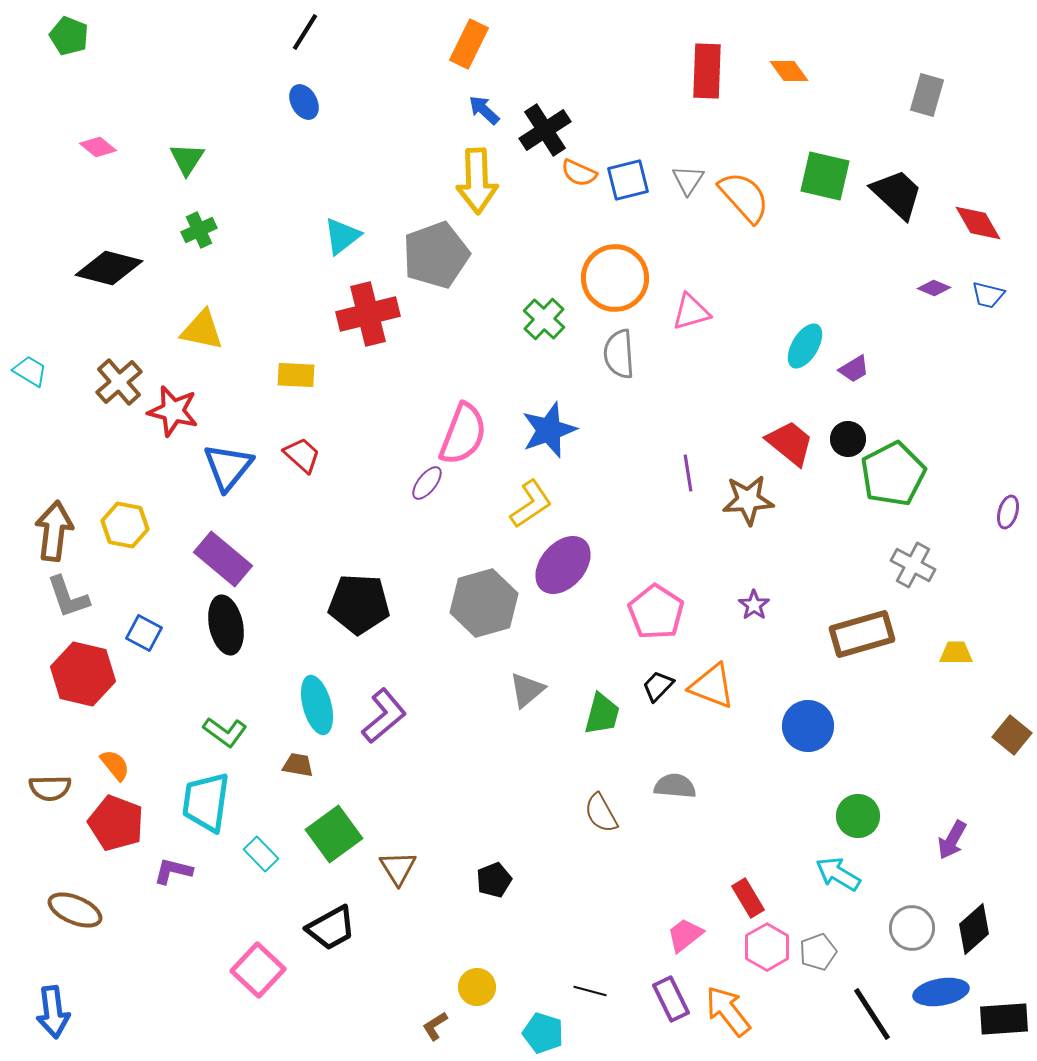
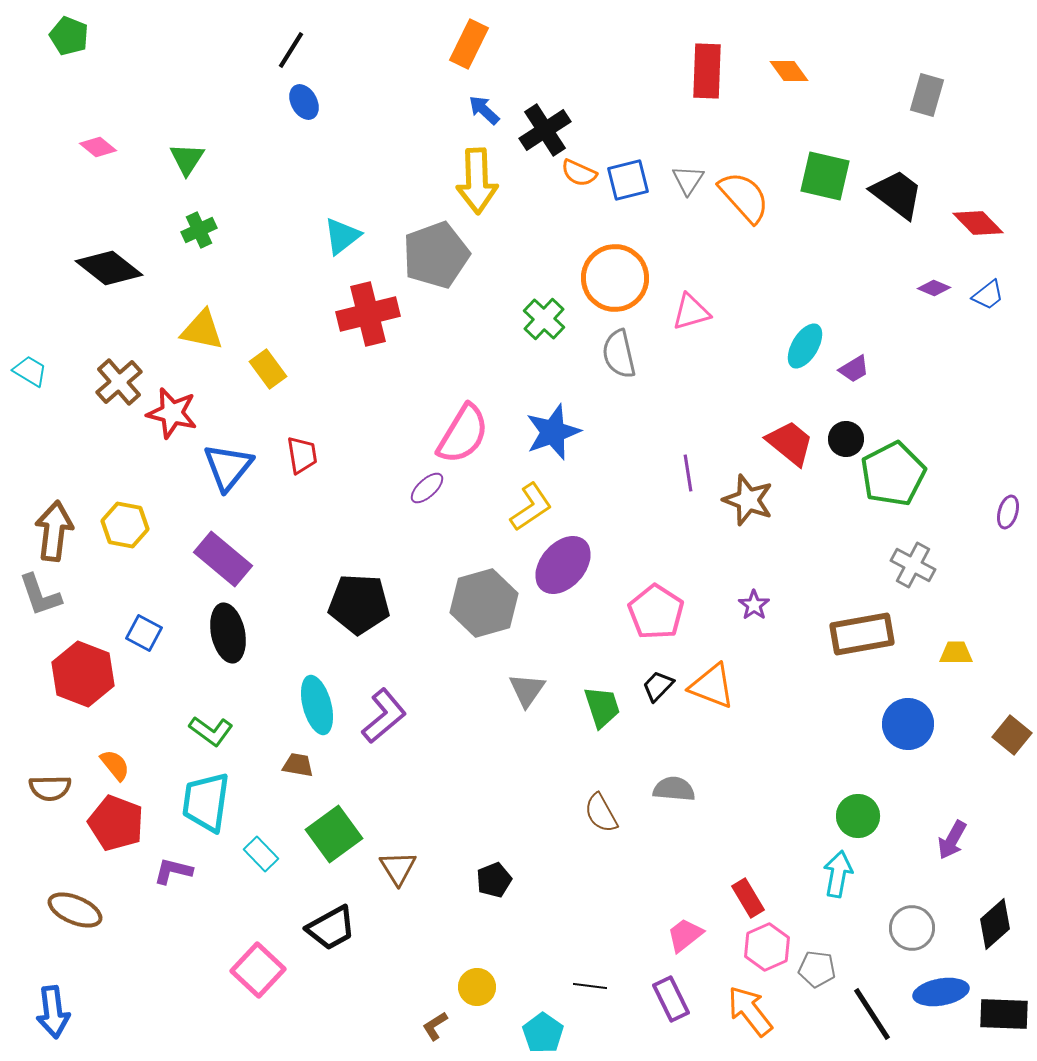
black line at (305, 32): moved 14 px left, 18 px down
black trapezoid at (897, 194): rotated 6 degrees counterclockwise
red diamond at (978, 223): rotated 15 degrees counterclockwise
black diamond at (109, 268): rotated 24 degrees clockwise
blue trapezoid at (988, 295): rotated 52 degrees counterclockwise
gray semicircle at (619, 354): rotated 9 degrees counterclockwise
yellow rectangle at (296, 375): moved 28 px left, 6 px up; rotated 51 degrees clockwise
red star at (173, 411): moved 1 px left, 2 px down
blue star at (549, 430): moved 4 px right, 2 px down
pink semicircle at (463, 434): rotated 10 degrees clockwise
black circle at (848, 439): moved 2 px left
red trapezoid at (302, 455): rotated 39 degrees clockwise
purple ellipse at (427, 483): moved 5 px down; rotated 9 degrees clockwise
brown star at (748, 500): rotated 24 degrees clockwise
yellow L-shape at (531, 504): moved 3 px down
gray L-shape at (68, 597): moved 28 px left, 2 px up
black ellipse at (226, 625): moved 2 px right, 8 px down
brown rectangle at (862, 634): rotated 6 degrees clockwise
red hexagon at (83, 674): rotated 8 degrees clockwise
gray triangle at (527, 690): rotated 15 degrees counterclockwise
green trapezoid at (602, 714): moved 7 px up; rotated 33 degrees counterclockwise
blue circle at (808, 726): moved 100 px right, 2 px up
green L-shape at (225, 732): moved 14 px left, 1 px up
gray semicircle at (675, 786): moved 1 px left, 3 px down
cyan arrow at (838, 874): rotated 69 degrees clockwise
black diamond at (974, 929): moved 21 px right, 5 px up
pink hexagon at (767, 947): rotated 6 degrees clockwise
gray pentagon at (818, 952): moved 1 px left, 17 px down; rotated 27 degrees clockwise
black line at (590, 991): moved 5 px up; rotated 8 degrees counterclockwise
orange arrow at (728, 1011): moved 22 px right
black rectangle at (1004, 1019): moved 5 px up; rotated 6 degrees clockwise
cyan pentagon at (543, 1033): rotated 18 degrees clockwise
